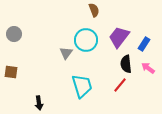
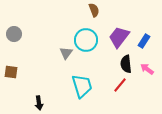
blue rectangle: moved 3 px up
pink arrow: moved 1 px left, 1 px down
